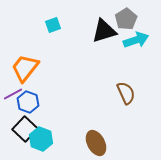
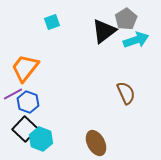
cyan square: moved 1 px left, 3 px up
black triangle: rotated 20 degrees counterclockwise
